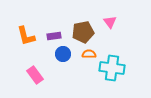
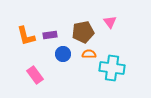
purple rectangle: moved 4 px left, 1 px up
